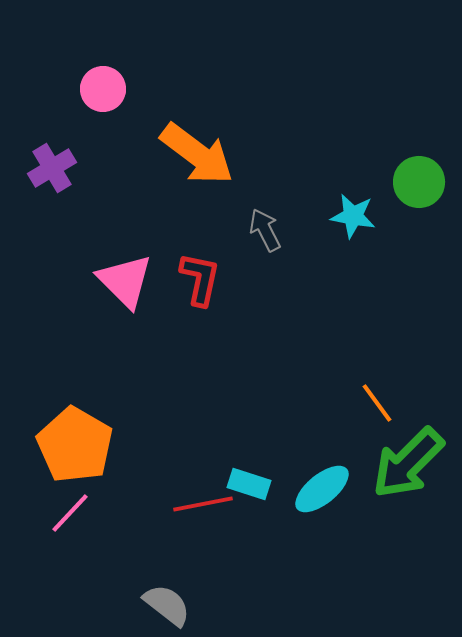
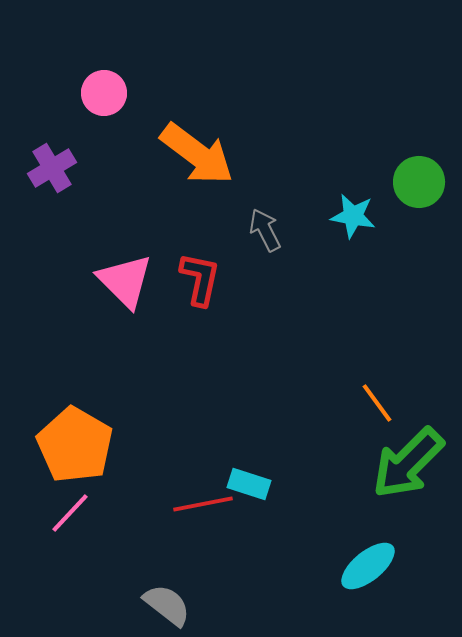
pink circle: moved 1 px right, 4 px down
cyan ellipse: moved 46 px right, 77 px down
